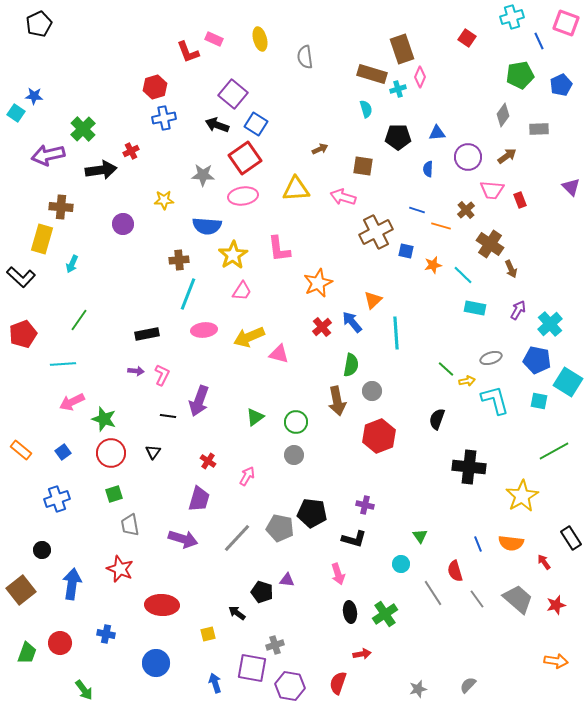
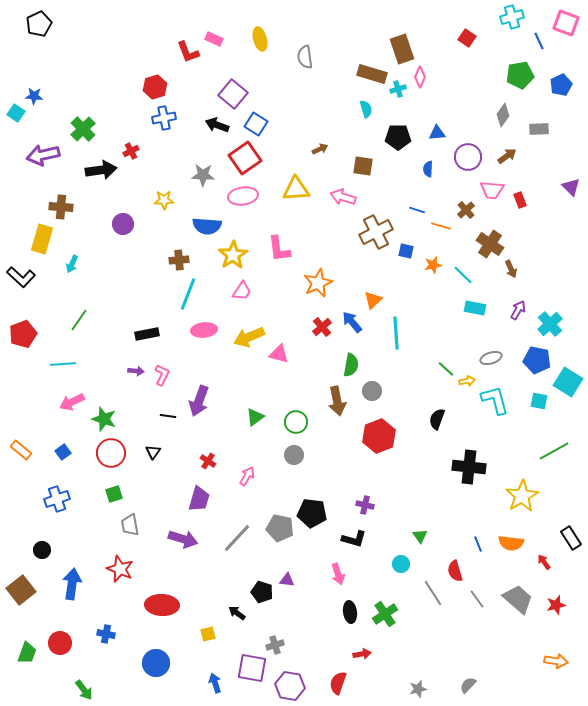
purple arrow at (48, 155): moved 5 px left
